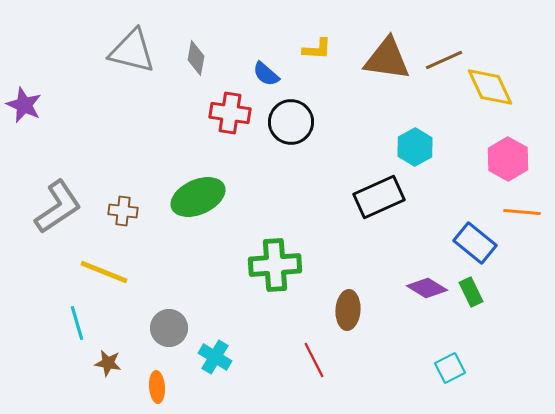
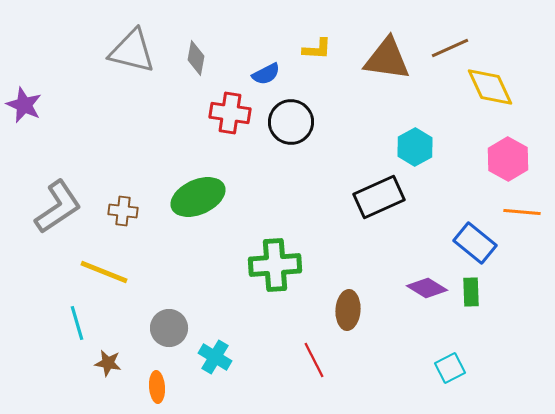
brown line: moved 6 px right, 12 px up
blue semicircle: rotated 68 degrees counterclockwise
green rectangle: rotated 24 degrees clockwise
